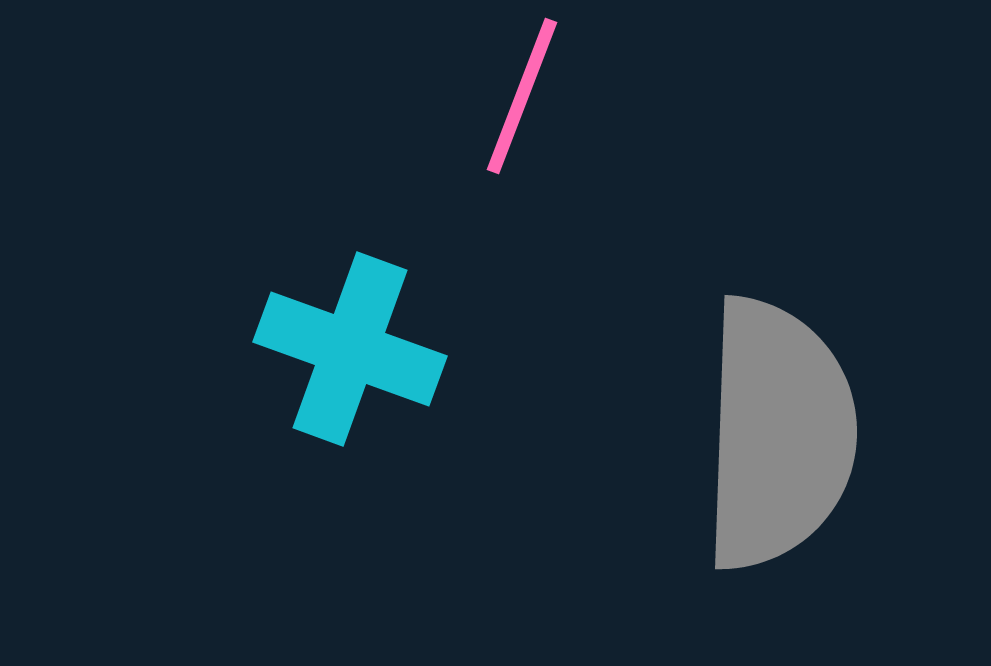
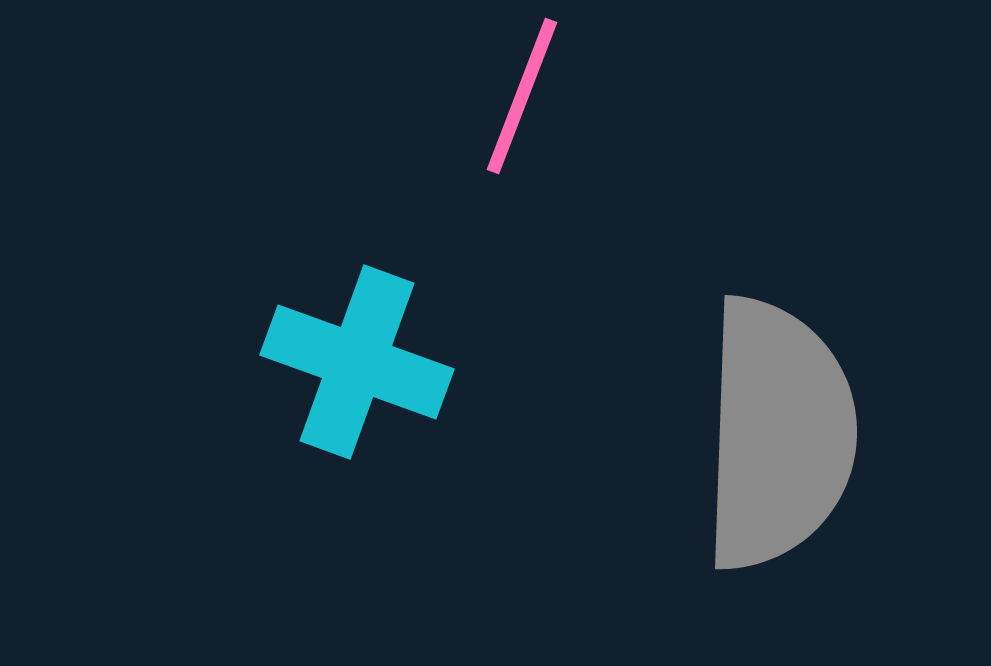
cyan cross: moved 7 px right, 13 px down
